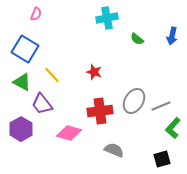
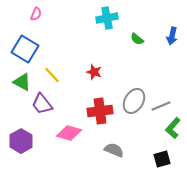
purple hexagon: moved 12 px down
